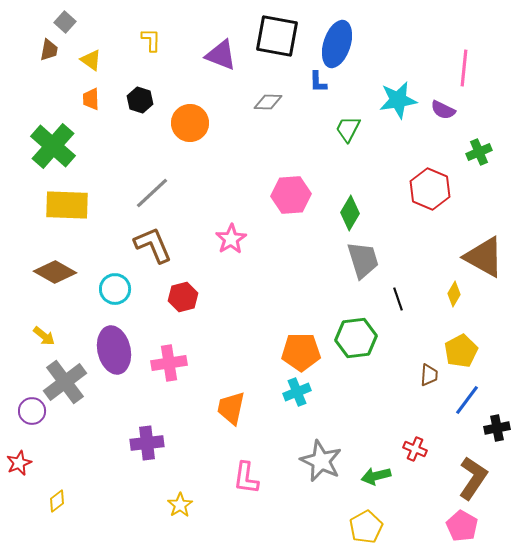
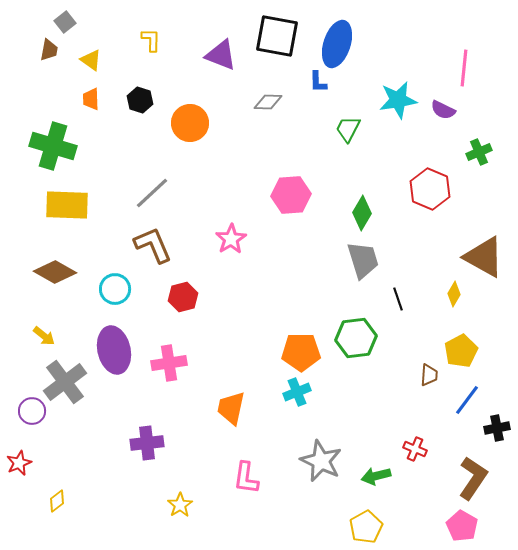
gray square at (65, 22): rotated 10 degrees clockwise
green cross at (53, 146): rotated 24 degrees counterclockwise
green diamond at (350, 213): moved 12 px right
